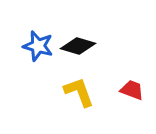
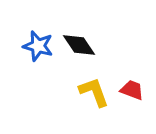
black diamond: moved 1 px right, 1 px up; rotated 40 degrees clockwise
yellow L-shape: moved 15 px right
